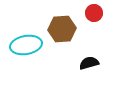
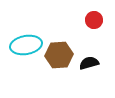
red circle: moved 7 px down
brown hexagon: moved 3 px left, 26 px down
